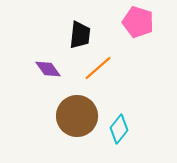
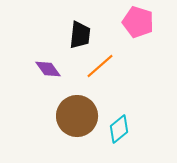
orange line: moved 2 px right, 2 px up
cyan diamond: rotated 12 degrees clockwise
